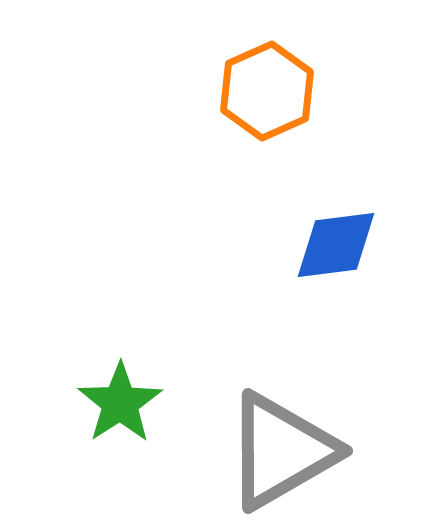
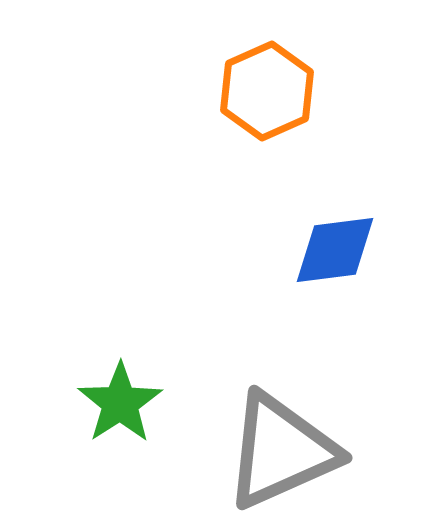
blue diamond: moved 1 px left, 5 px down
gray triangle: rotated 6 degrees clockwise
